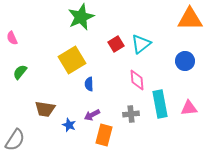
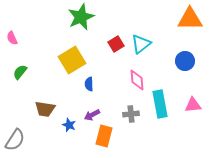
pink triangle: moved 4 px right, 3 px up
orange rectangle: moved 1 px down
